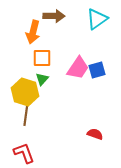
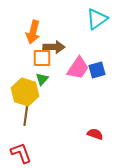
brown arrow: moved 31 px down
red L-shape: moved 3 px left
